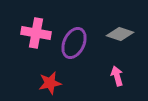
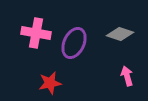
pink arrow: moved 10 px right
